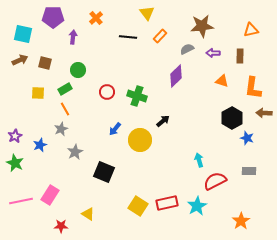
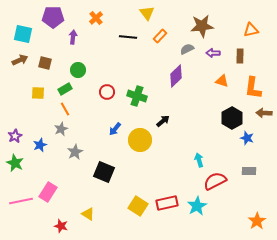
pink rectangle at (50, 195): moved 2 px left, 3 px up
orange star at (241, 221): moved 16 px right
red star at (61, 226): rotated 16 degrees clockwise
